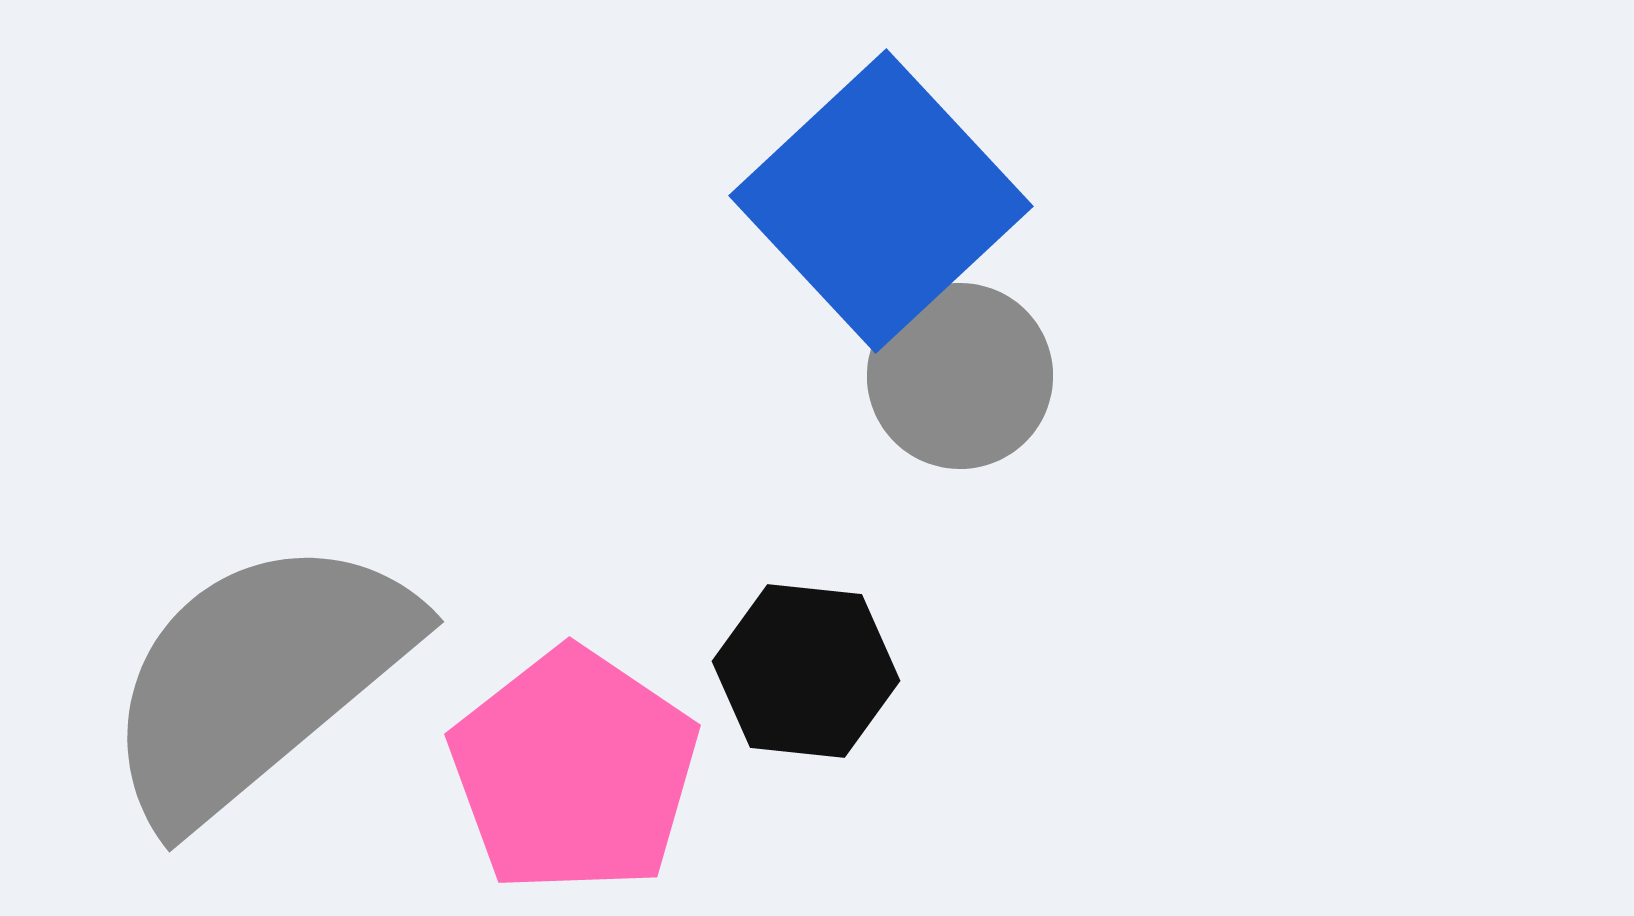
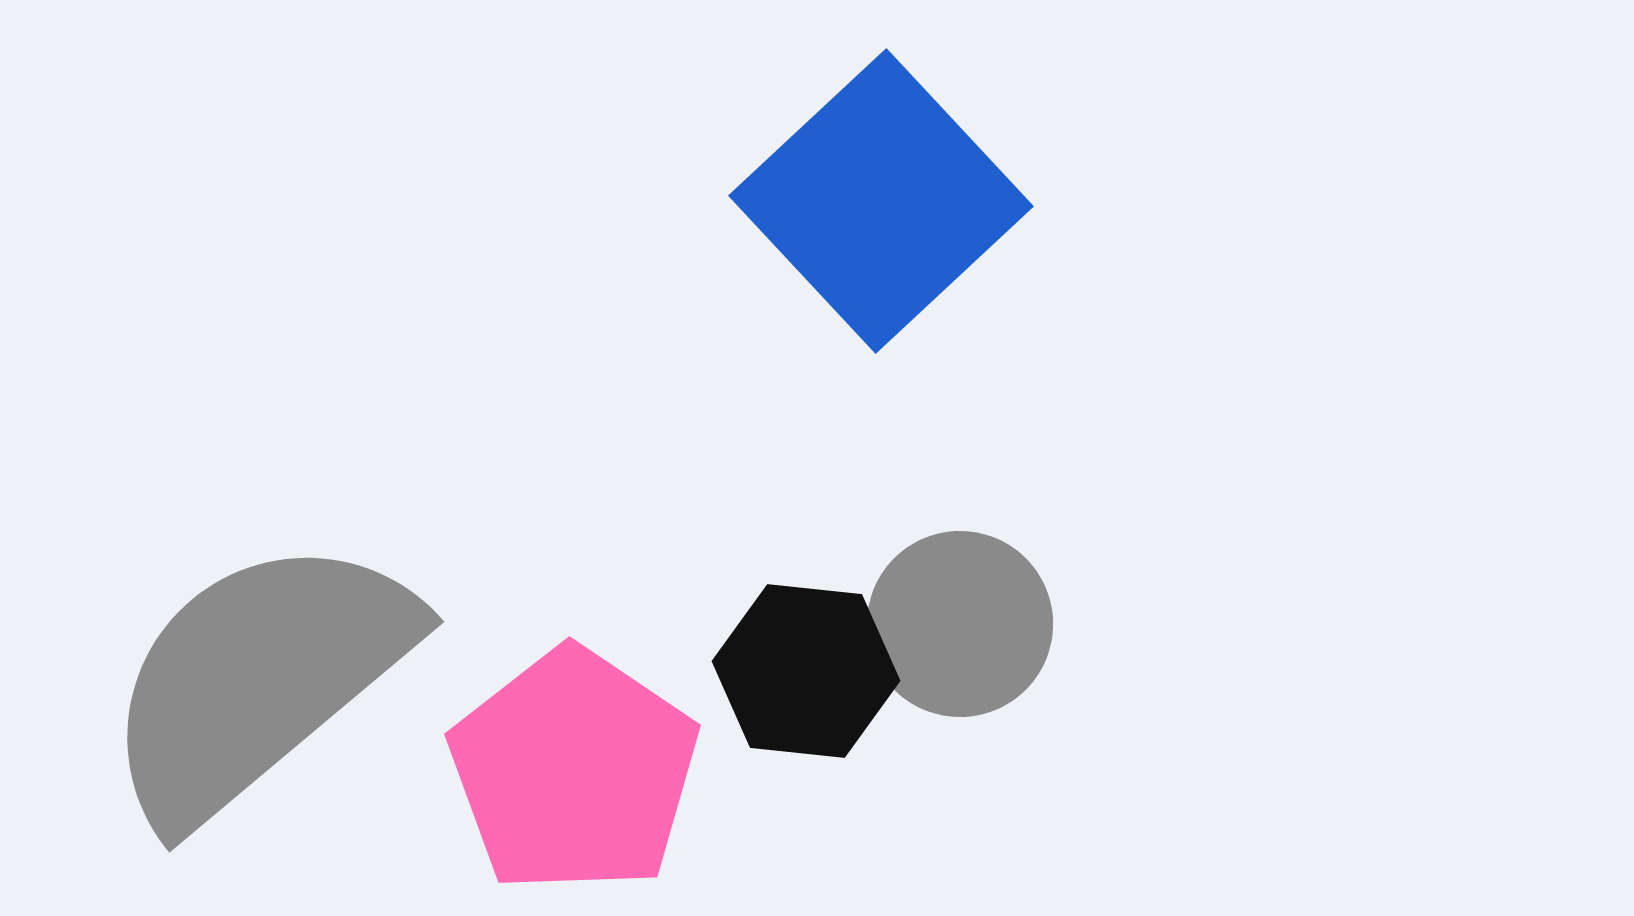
gray circle: moved 248 px down
